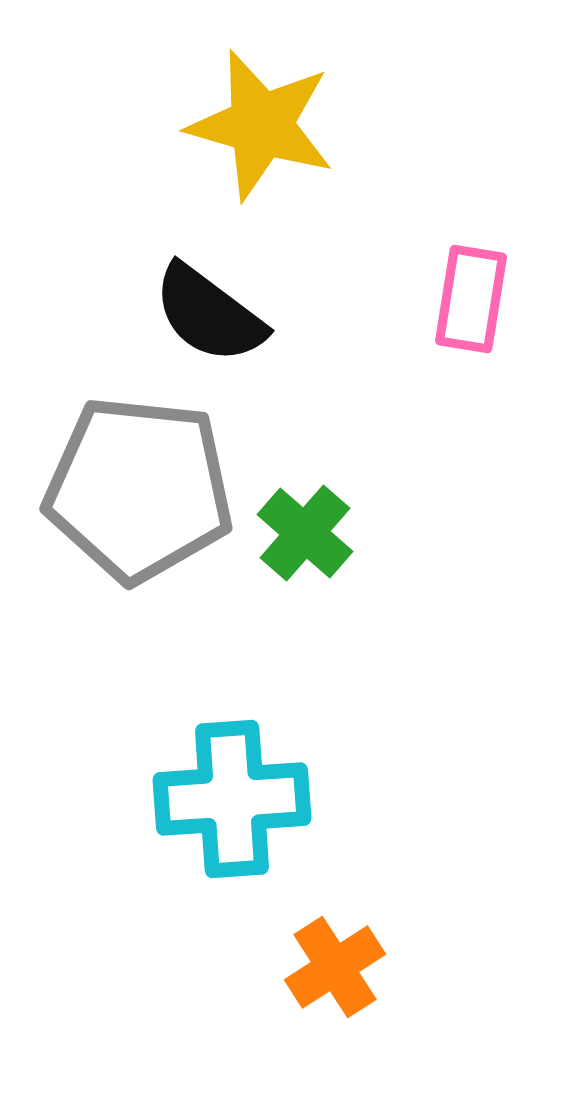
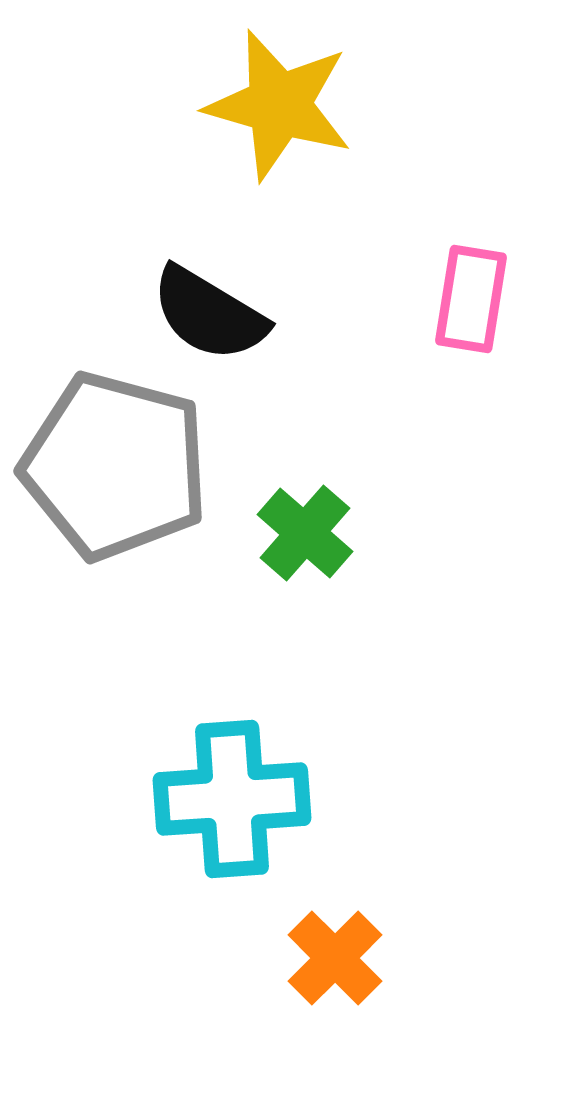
yellow star: moved 18 px right, 20 px up
black semicircle: rotated 6 degrees counterclockwise
gray pentagon: moved 24 px left, 23 px up; rotated 9 degrees clockwise
orange cross: moved 9 px up; rotated 12 degrees counterclockwise
